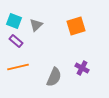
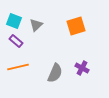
gray semicircle: moved 1 px right, 4 px up
